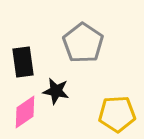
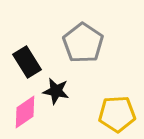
black rectangle: moved 4 px right; rotated 24 degrees counterclockwise
